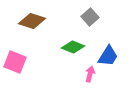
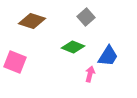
gray square: moved 4 px left
